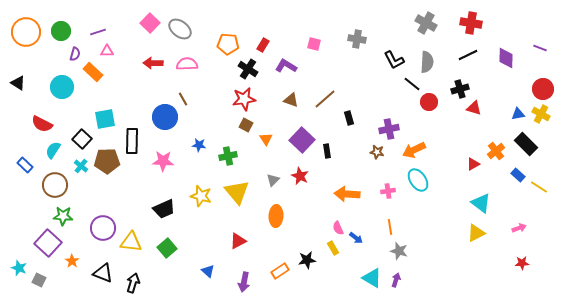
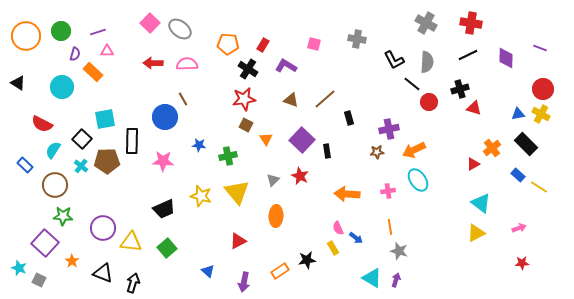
orange circle at (26, 32): moved 4 px down
orange cross at (496, 151): moved 4 px left, 3 px up
brown star at (377, 152): rotated 16 degrees counterclockwise
purple square at (48, 243): moved 3 px left
